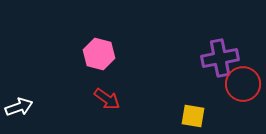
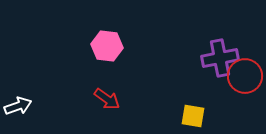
pink hexagon: moved 8 px right, 8 px up; rotated 8 degrees counterclockwise
red circle: moved 2 px right, 8 px up
white arrow: moved 1 px left, 1 px up
